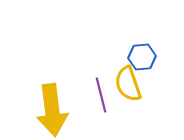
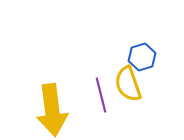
blue hexagon: rotated 12 degrees counterclockwise
